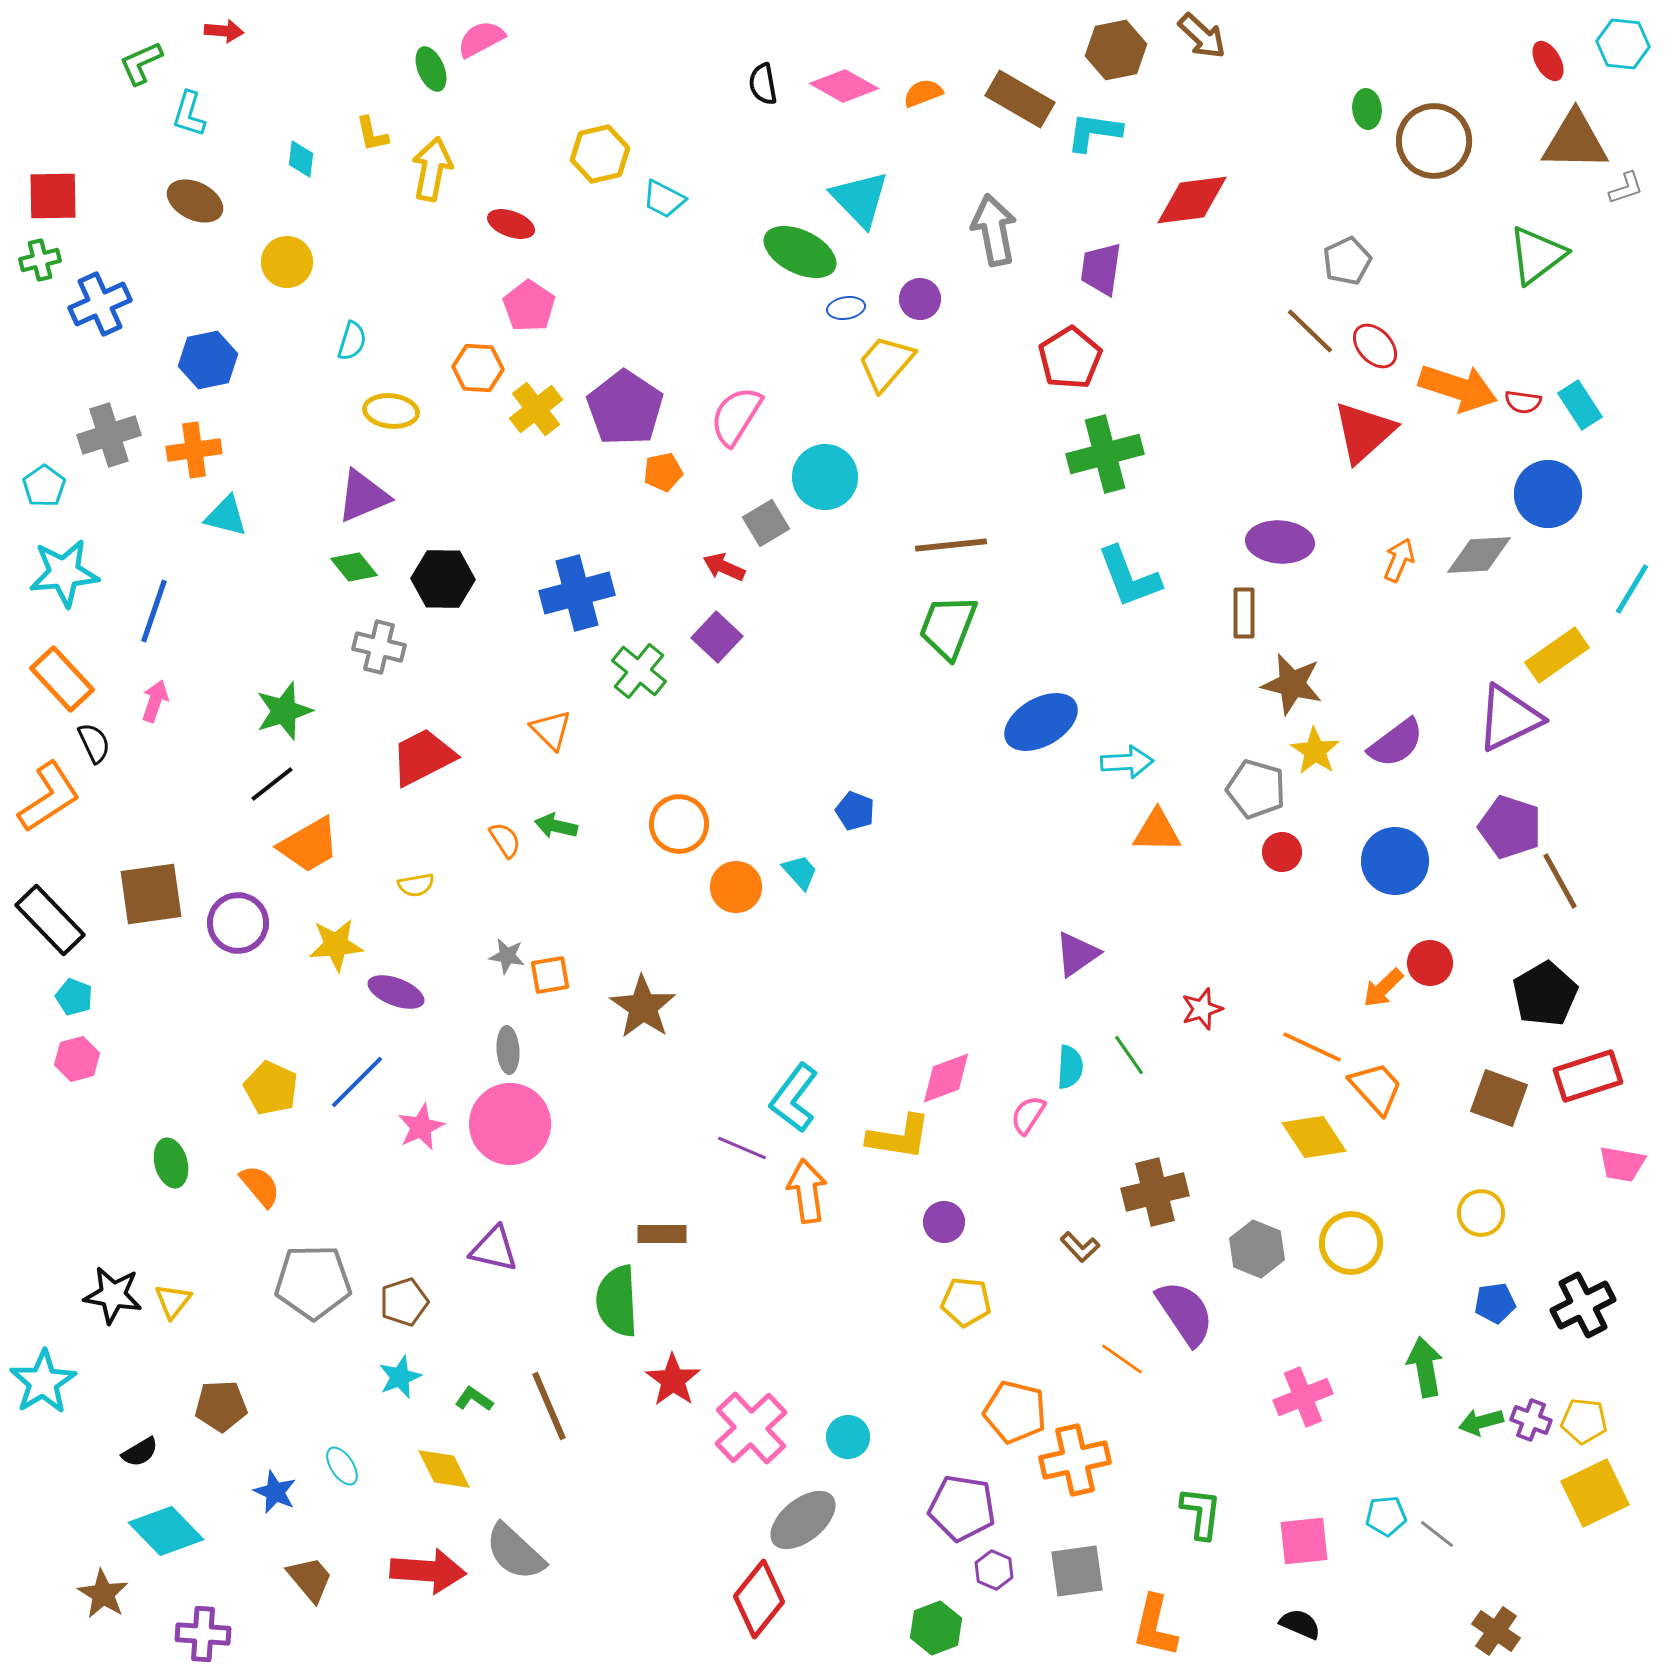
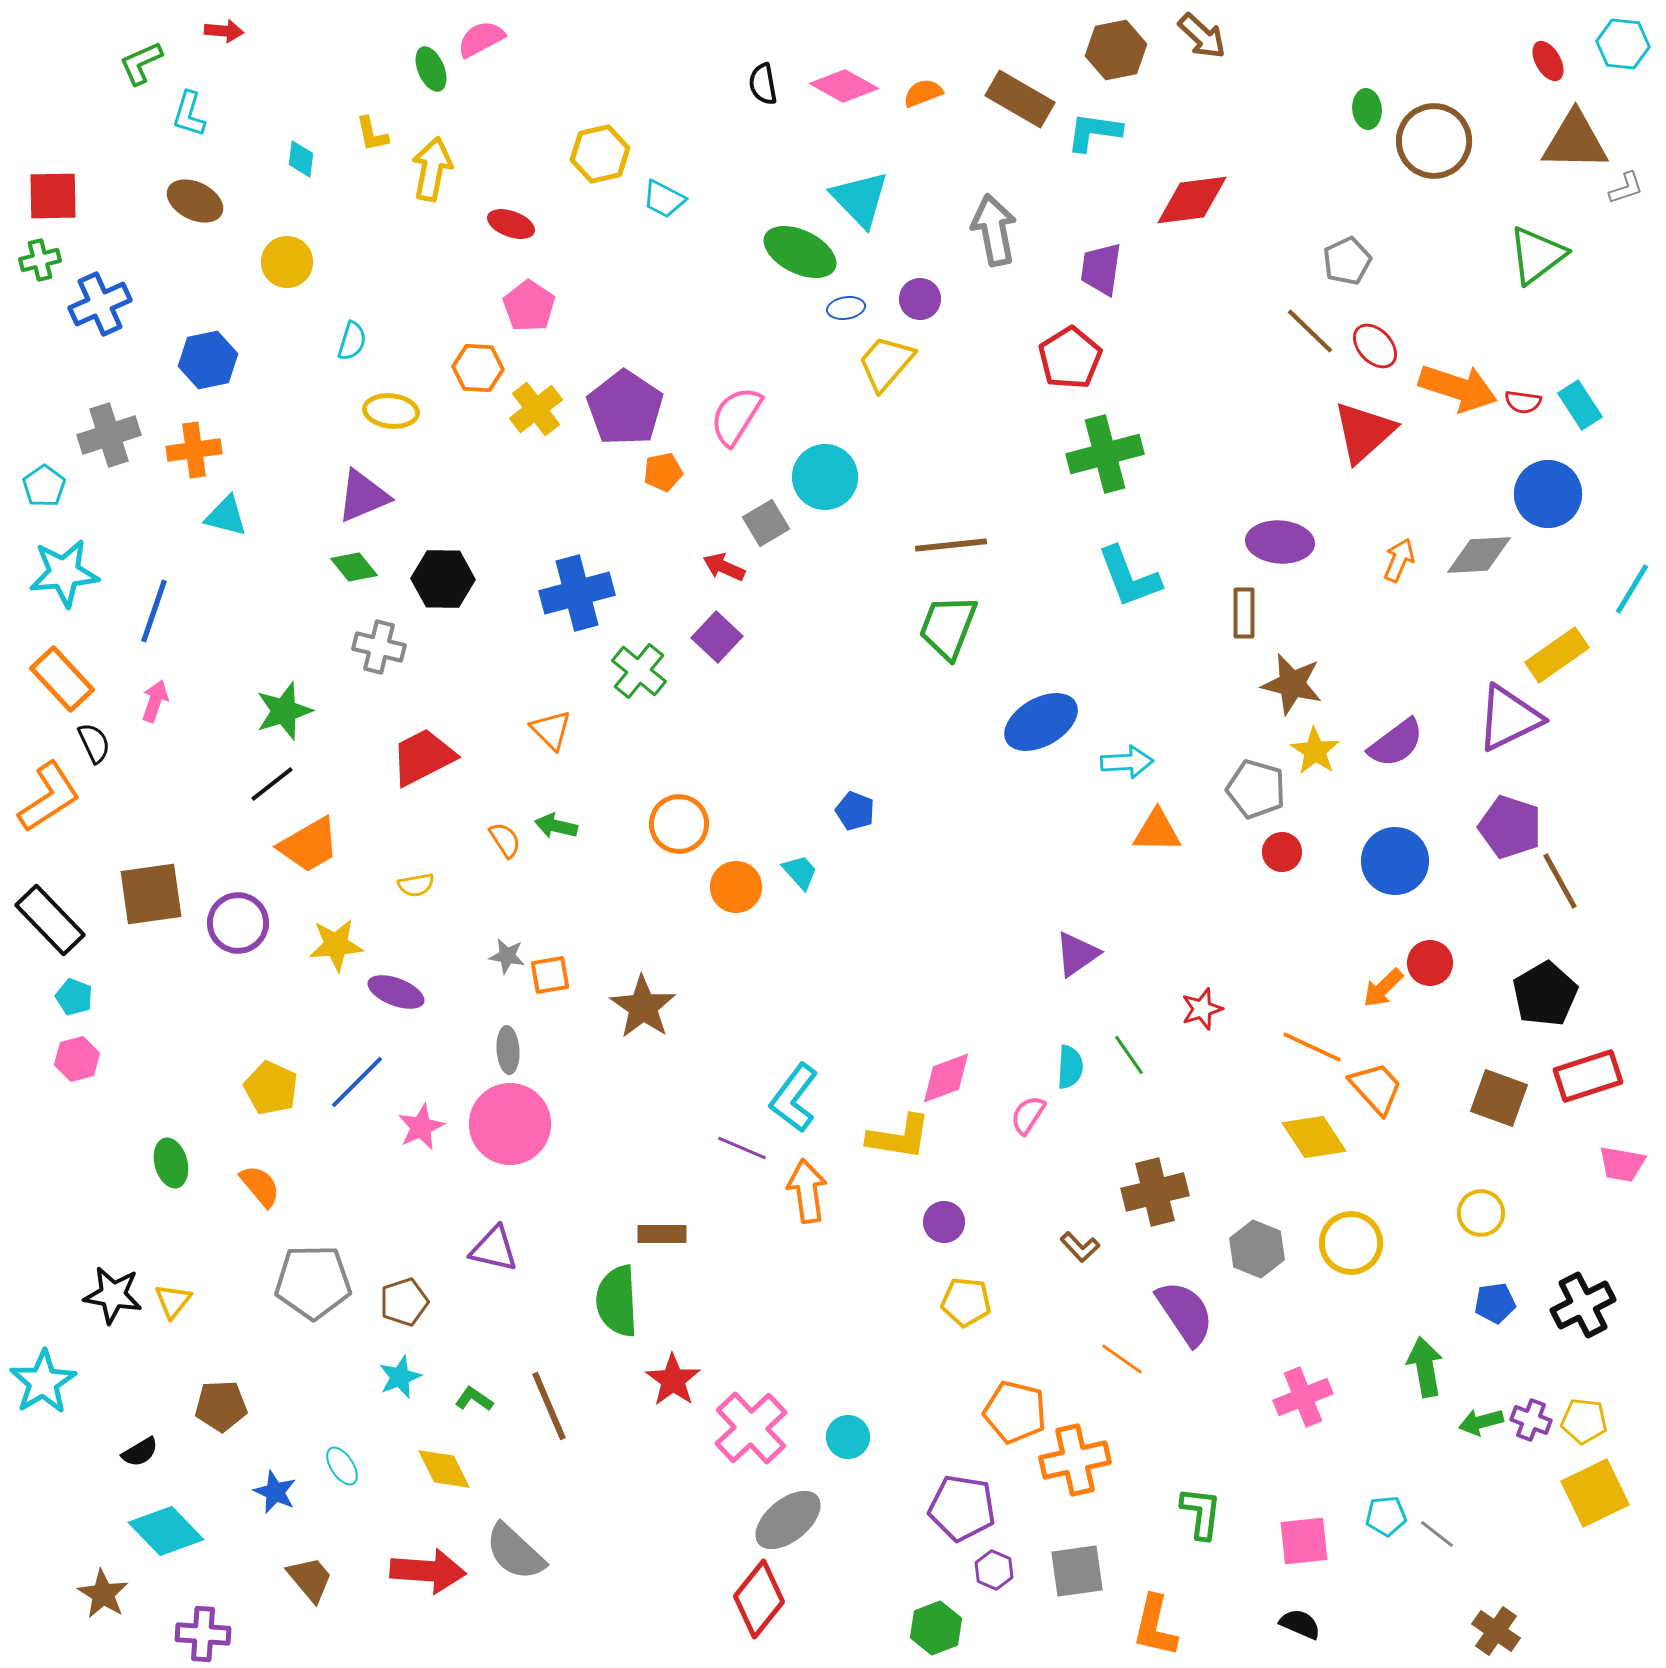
gray ellipse at (803, 1520): moved 15 px left
